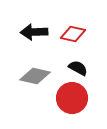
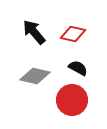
black arrow: rotated 52 degrees clockwise
red circle: moved 2 px down
